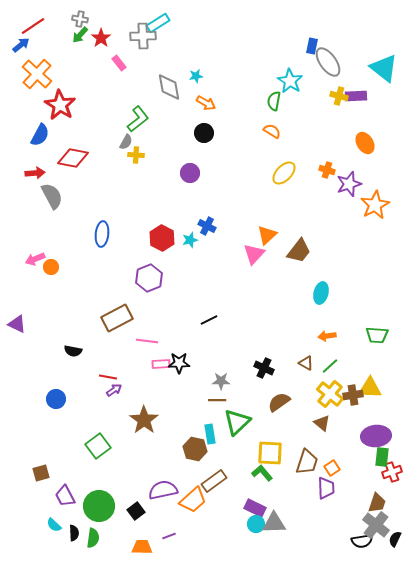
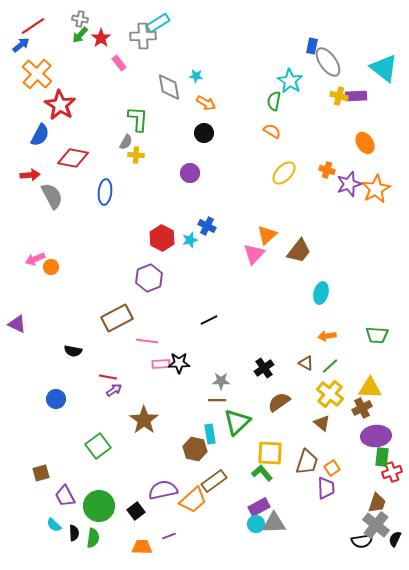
cyan star at (196, 76): rotated 16 degrees clockwise
green L-shape at (138, 119): rotated 48 degrees counterclockwise
red arrow at (35, 173): moved 5 px left, 2 px down
orange star at (375, 205): moved 1 px right, 16 px up
blue ellipse at (102, 234): moved 3 px right, 42 px up
black cross at (264, 368): rotated 30 degrees clockwise
brown cross at (353, 395): moved 9 px right, 13 px down; rotated 18 degrees counterclockwise
purple rectangle at (255, 508): moved 4 px right, 1 px up; rotated 55 degrees counterclockwise
